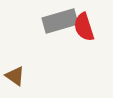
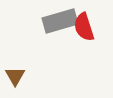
brown triangle: rotated 25 degrees clockwise
